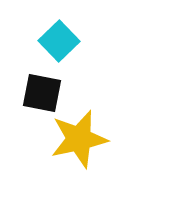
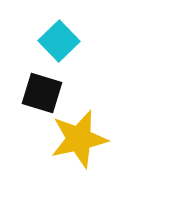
black square: rotated 6 degrees clockwise
